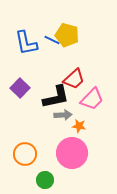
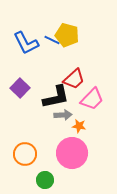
blue L-shape: rotated 16 degrees counterclockwise
